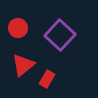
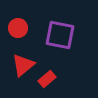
purple square: rotated 32 degrees counterclockwise
red rectangle: rotated 18 degrees clockwise
